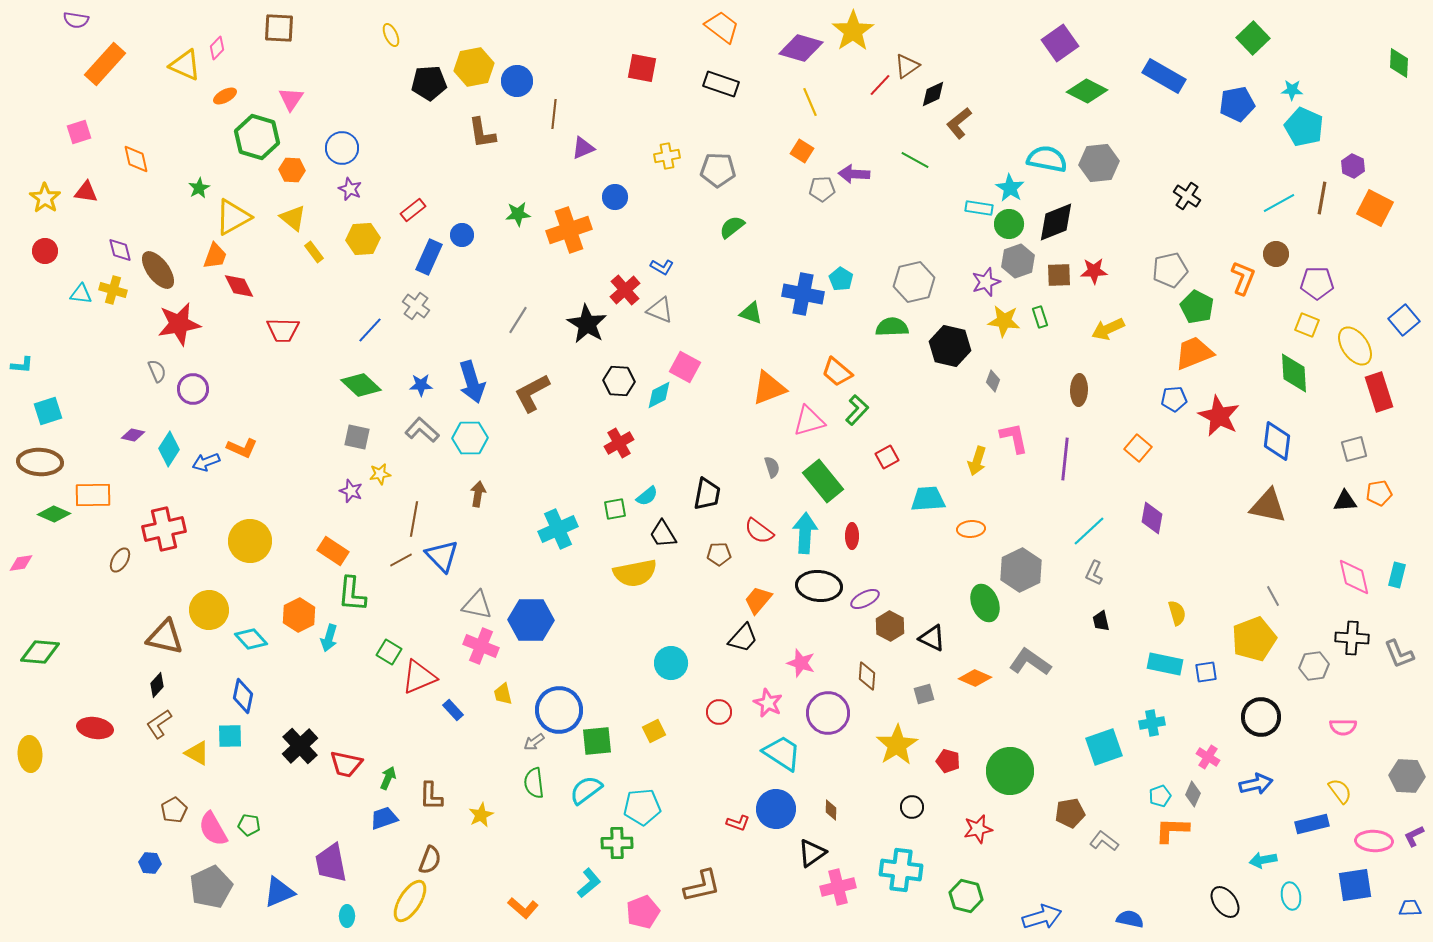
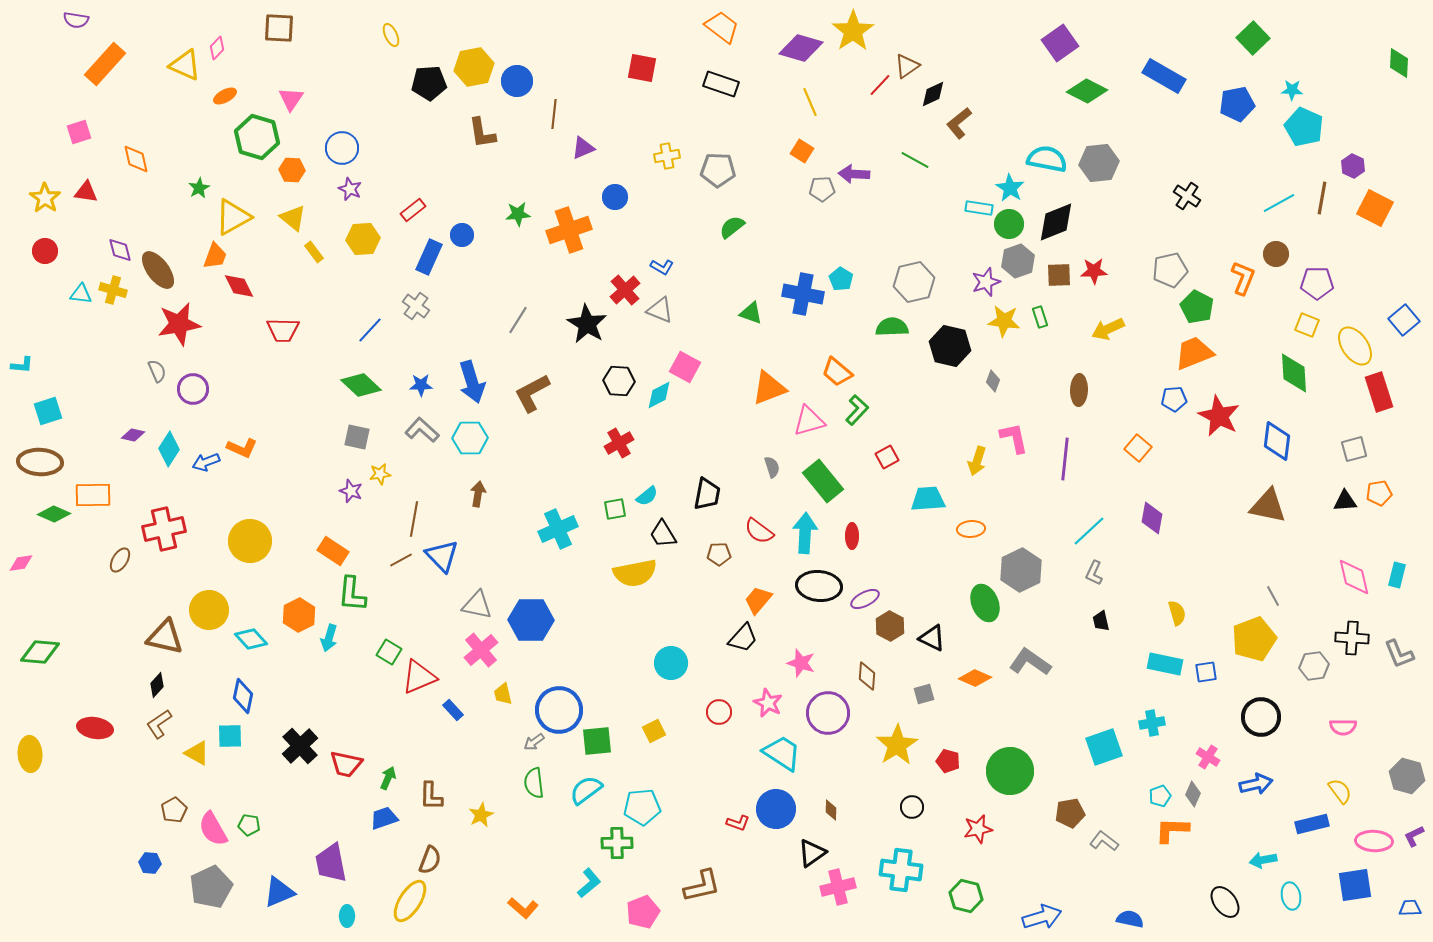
pink cross at (481, 646): moved 4 px down; rotated 28 degrees clockwise
gray hexagon at (1407, 776): rotated 12 degrees clockwise
